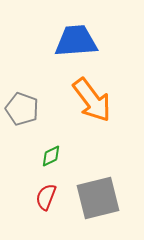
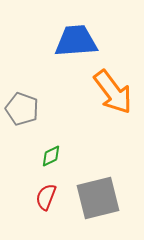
orange arrow: moved 21 px right, 8 px up
